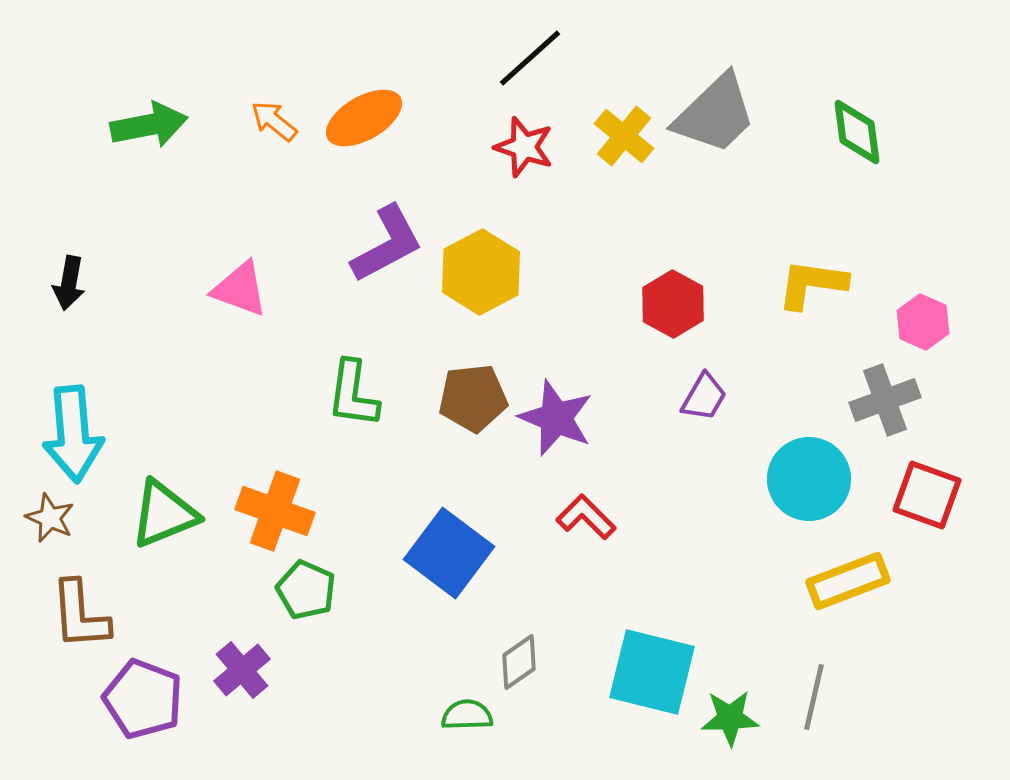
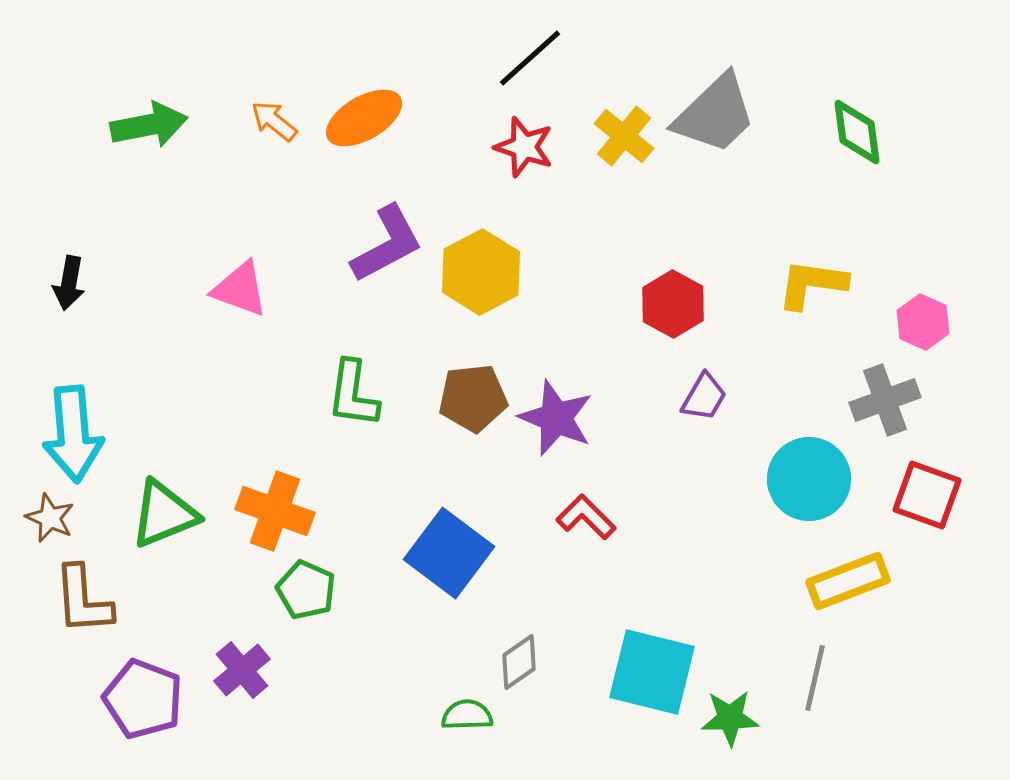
brown L-shape: moved 3 px right, 15 px up
gray line: moved 1 px right, 19 px up
